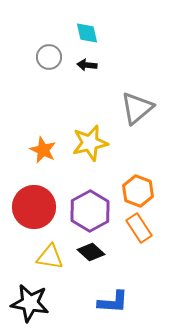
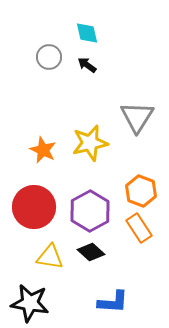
black arrow: rotated 30 degrees clockwise
gray triangle: moved 9 px down; rotated 18 degrees counterclockwise
orange hexagon: moved 3 px right
